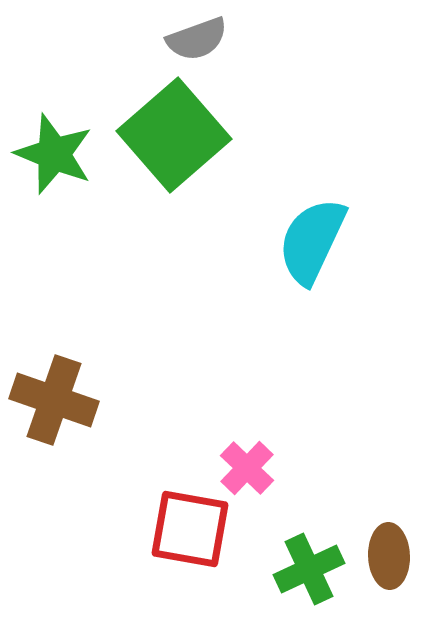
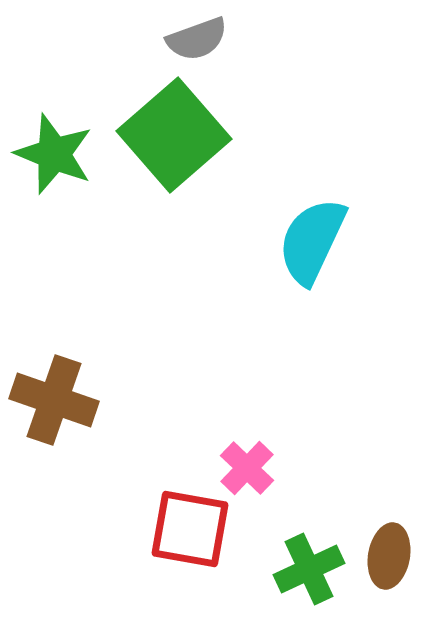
brown ellipse: rotated 12 degrees clockwise
